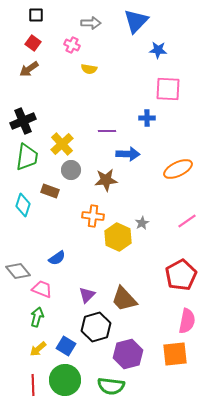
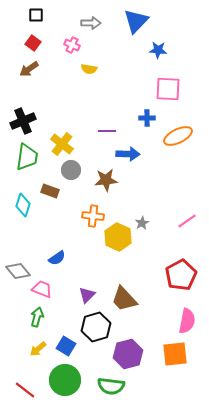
yellow cross: rotated 10 degrees counterclockwise
orange ellipse: moved 33 px up
red line: moved 8 px left, 5 px down; rotated 50 degrees counterclockwise
